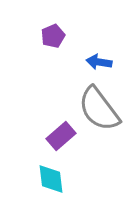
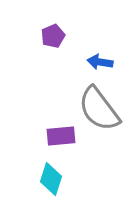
blue arrow: moved 1 px right
purple rectangle: rotated 36 degrees clockwise
cyan diamond: rotated 24 degrees clockwise
